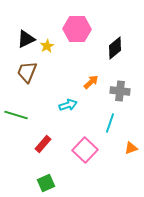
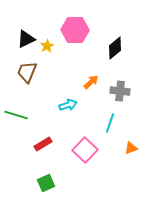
pink hexagon: moved 2 px left, 1 px down
red rectangle: rotated 18 degrees clockwise
